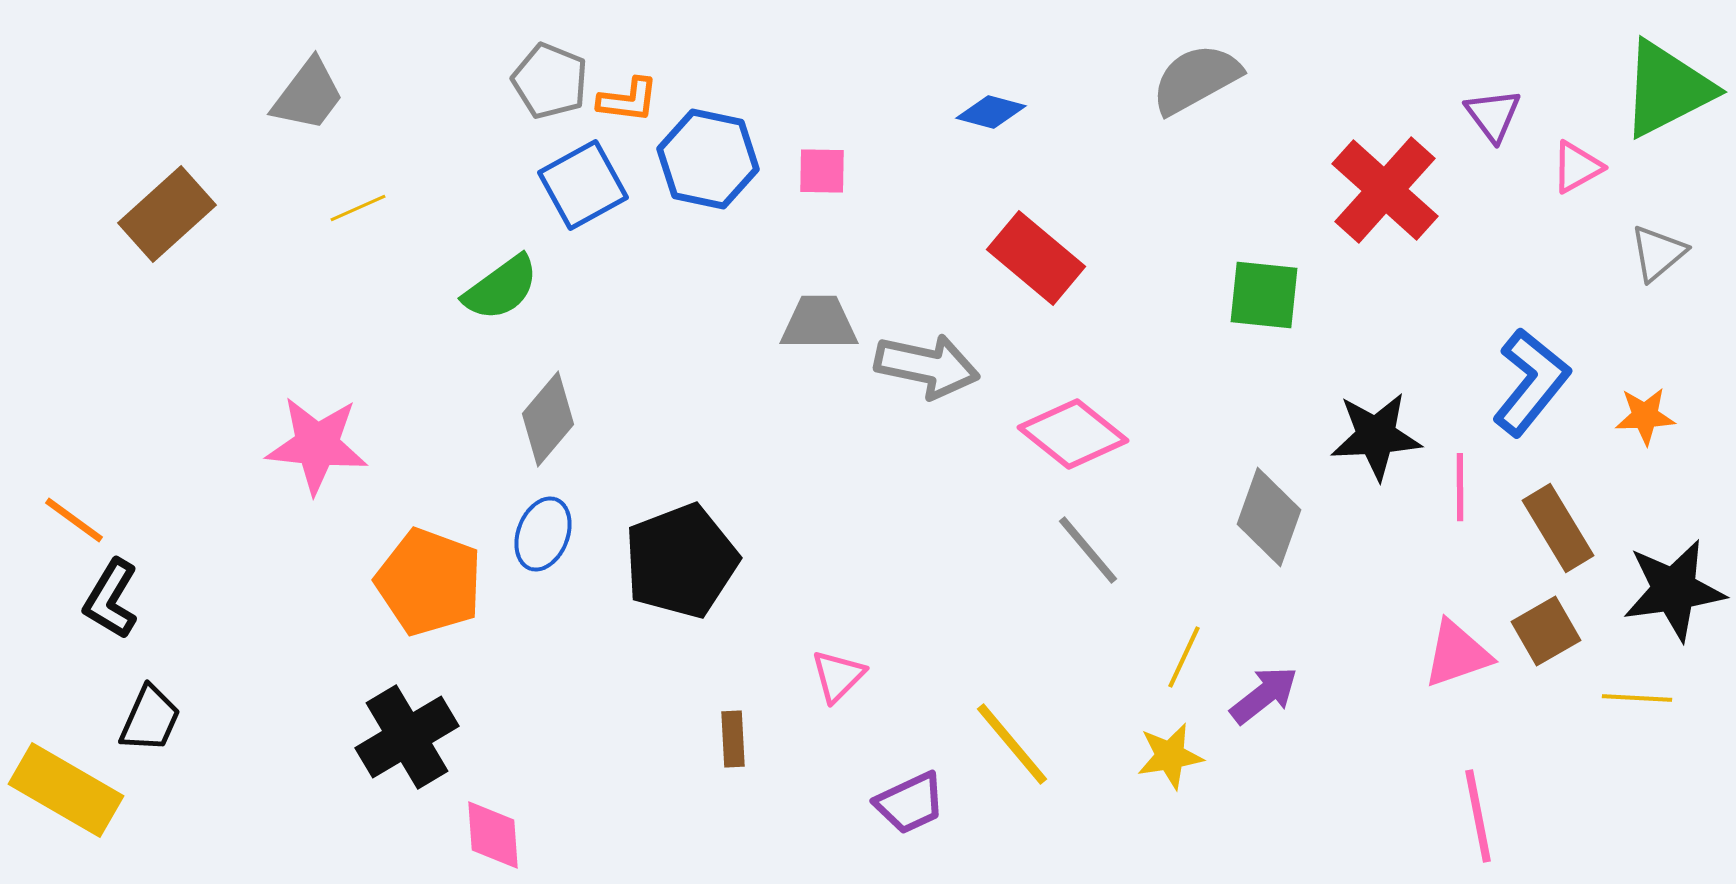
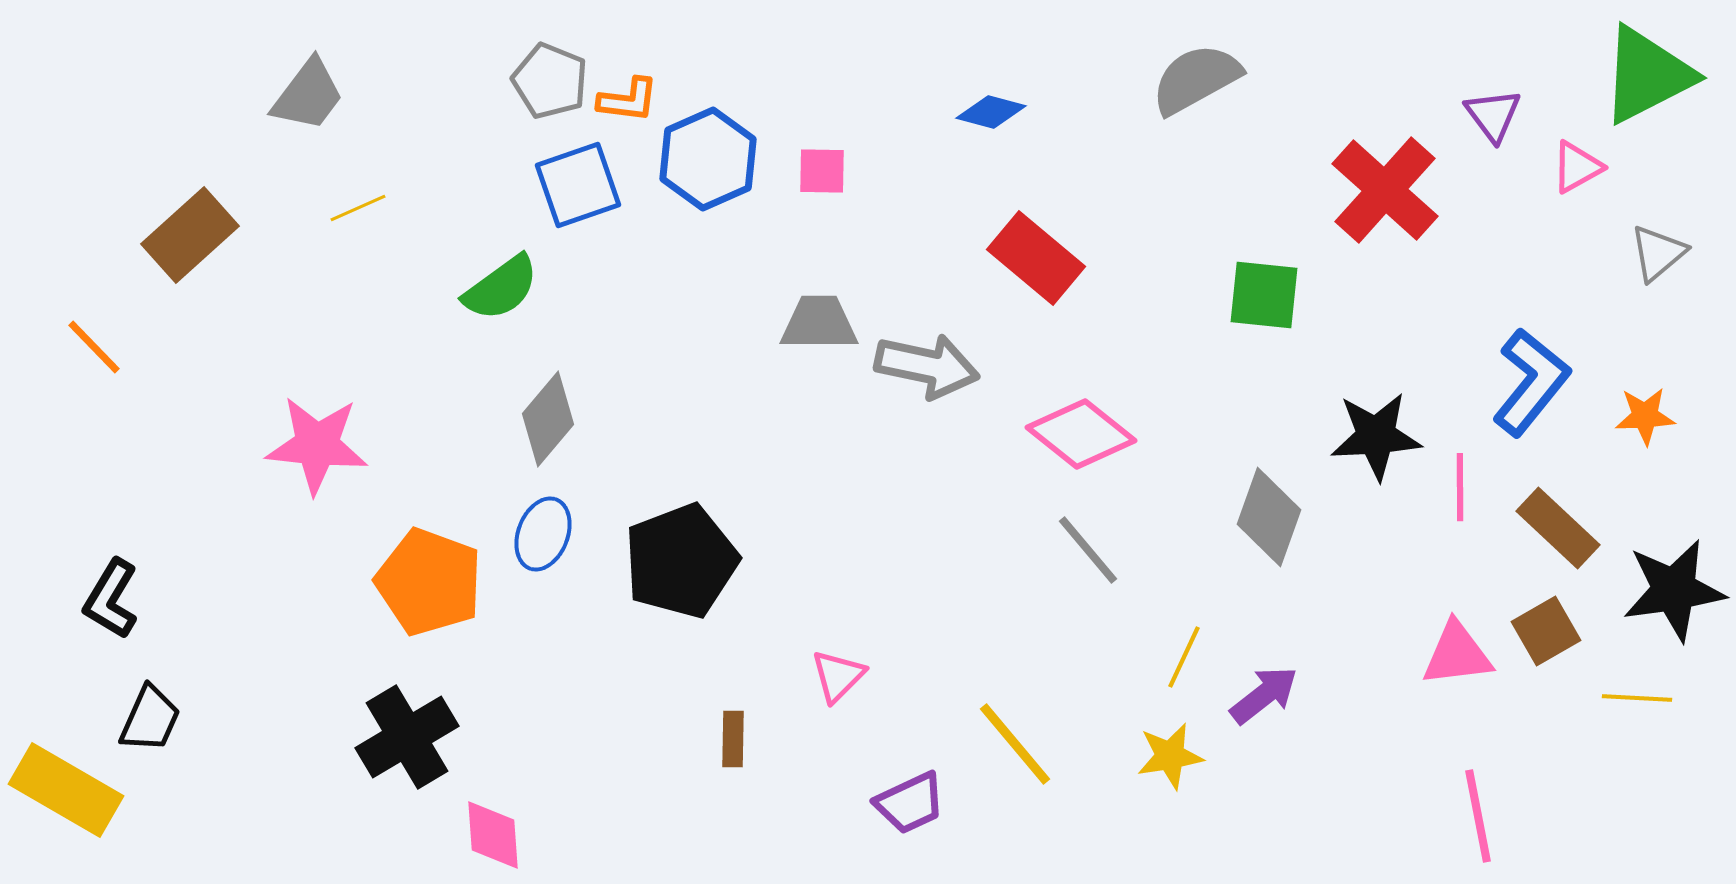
green triangle at (1667, 89): moved 20 px left, 14 px up
blue hexagon at (708, 159): rotated 24 degrees clockwise
blue square at (583, 185): moved 5 px left; rotated 10 degrees clockwise
brown rectangle at (167, 214): moved 23 px right, 21 px down
pink diamond at (1073, 434): moved 8 px right
orange line at (74, 520): moved 20 px right, 173 px up; rotated 10 degrees clockwise
brown rectangle at (1558, 528): rotated 16 degrees counterclockwise
pink triangle at (1457, 654): rotated 12 degrees clockwise
brown rectangle at (733, 739): rotated 4 degrees clockwise
yellow line at (1012, 744): moved 3 px right
